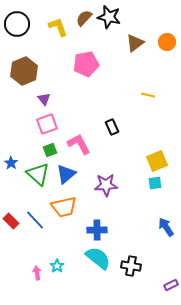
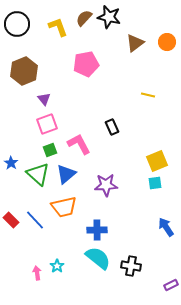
red rectangle: moved 1 px up
